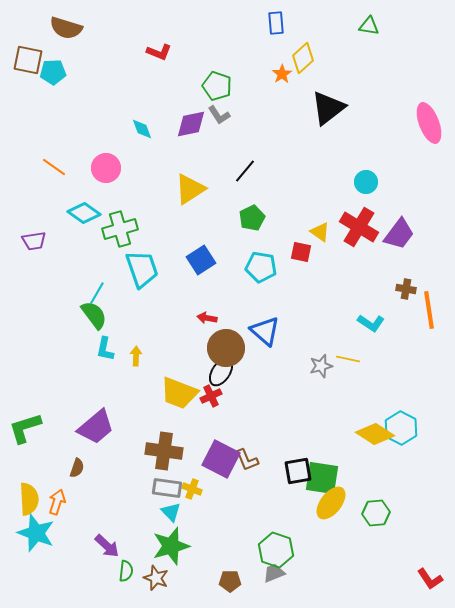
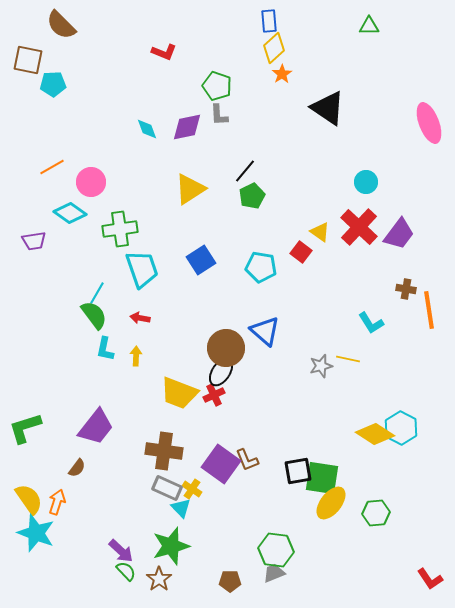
blue rectangle at (276, 23): moved 7 px left, 2 px up
green triangle at (369, 26): rotated 10 degrees counterclockwise
brown semicircle at (66, 28): moved 5 px left, 3 px up; rotated 28 degrees clockwise
red L-shape at (159, 52): moved 5 px right
yellow diamond at (303, 58): moved 29 px left, 10 px up
cyan pentagon at (53, 72): moved 12 px down
black triangle at (328, 108): rotated 48 degrees counterclockwise
gray L-shape at (219, 115): rotated 30 degrees clockwise
purple diamond at (191, 124): moved 4 px left, 3 px down
cyan diamond at (142, 129): moved 5 px right
orange line at (54, 167): moved 2 px left; rotated 65 degrees counterclockwise
pink circle at (106, 168): moved 15 px left, 14 px down
cyan diamond at (84, 213): moved 14 px left
green pentagon at (252, 218): moved 22 px up
red cross at (359, 227): rotated 12 degrees clockwise
green cross at (120, 229): rotated 8 degrees clockwise
red square at (301, 252): rotated 25 degrees clockwise
red arrow at (207, 318): moved 67 px left
cyan L-shape at (371, 323): rotated 24 degrees clockwise
red cross at (211, 396): moved 3 px right, 1 px up
purple trapezoid at (96, 427): rotated 12 degrees counterclockwise
purple square at (221, 459): moved 5 px down; rotated 9 degrees clockwise
brown semicircle at (77, 468): rotated 18 degrees clockwise
gray rectangle at (167, 488): rotated 16 degrees clockwise
yellow cross at (192, 489): rotated 12 degrees clockwise
yellow semicircle at (29, 499): rotated 32 degrees counterclockwise
cyan triangle at (171, 512): moved 10 px right, 4 px up
purple arrow at (107, 546): moved 14 px right, 5 px down
green hexagon at (276, 550): rotated 12 degrees counterclockwise
green semicircle at (126, 571): rotated 50 degrees counterclockwise
brown star at (156, 578): moved 3 px right, 1 px down; rotated 15 degrees clockwise
